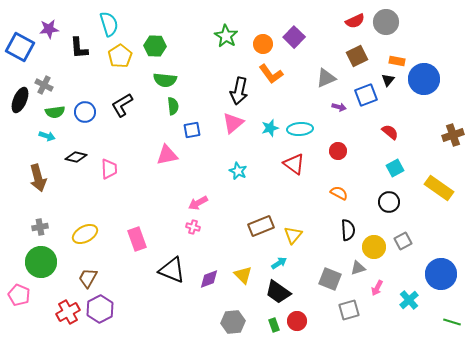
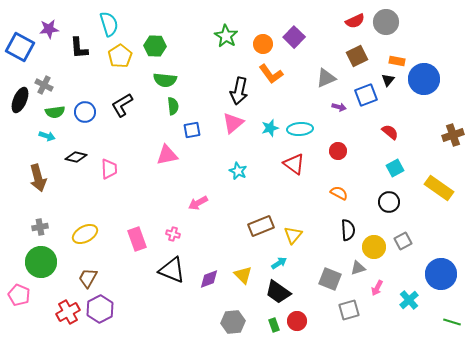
pink cross at (193, 227): moved 20 px left, 7 px down
